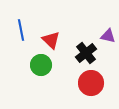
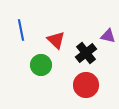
red triangle: moved 5 px right
red circle: moved 5 px left, 2 px down
